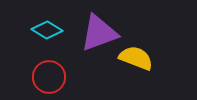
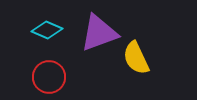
cyan diamond: rotated 8 degrees counterclockwise
yellow semicircle: rotated 136 degrees counterclockwise
